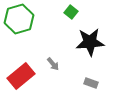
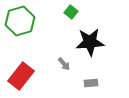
green hexagon: moved 1 px right, 2 px down
gray arrow: moved 11 px right
red rectangle: rotated 12 degrees counterclockwise
gray rectangle: rotated 24 degrees counterclockwise
